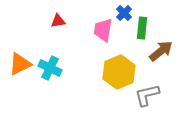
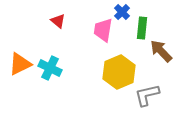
blue cross: moved 2 px left, 1 px up
red triangle: rotated 49 degrees clockwise
brown arrow: rotated 95 degrees counterclockwise
